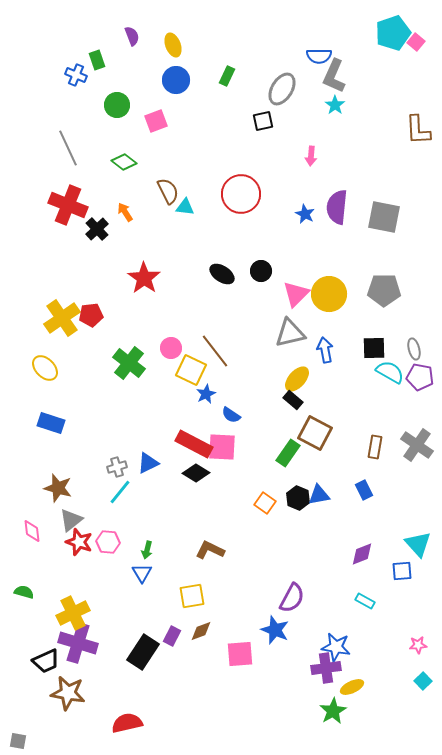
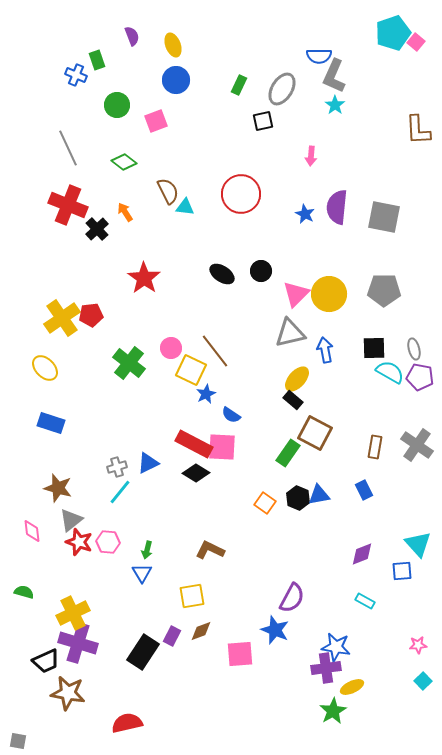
green rectangle at (227, 76): moved 12 px right, 9 px down
